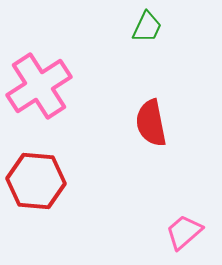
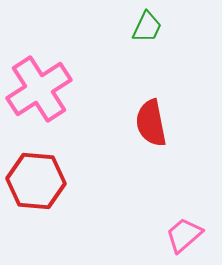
pink cross: moved 3 px down
pink trapezoid: moved 3 px down
